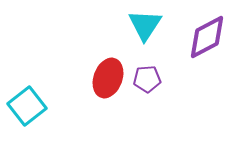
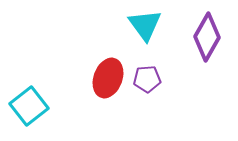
cyan triangle: rotated 9 degrees counterclockwise
purple diamond: rotated 33 degrees counterclockwise
cyan square: moved 2 px right
